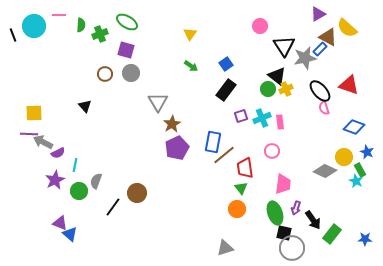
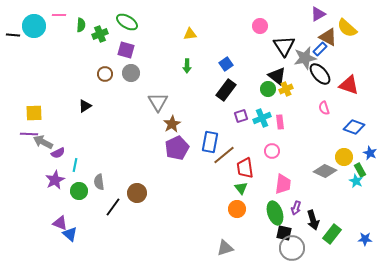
yellow triangle at (190, 34): rotated 48 degrees clockwise
black line at (13, 35): rotated 64 degrees counterclockwise
green arrow at (191, 66): moved 4 px left; rotated 56 degrees clockwise
black ellipse at (320, 91): moved 17 px up
black triangle at (85, 106): rotated 40 degrees clockwise
blue rectangle at (213, 142): moved 3 px left
blue star at (367, 152): moved 3 px right, 1 px down
gray semicircle at (96, 181): moved 3 px right, 1 px down; rotated 28 degrees counterclockwise
black arrow at (313, 220): rotated 18 degrees clockwise
